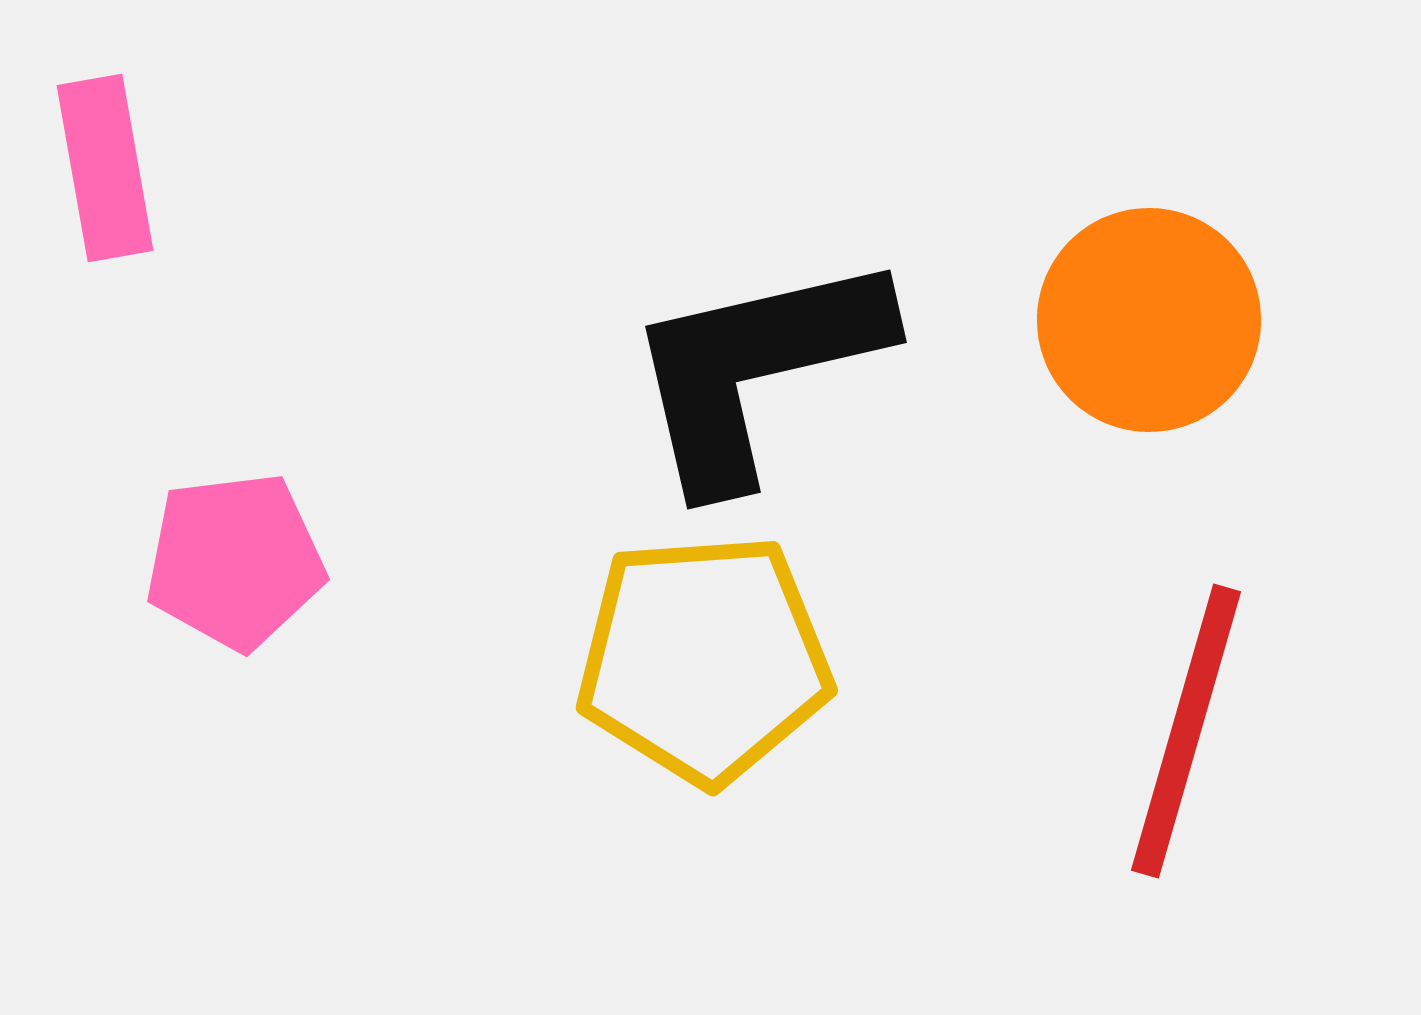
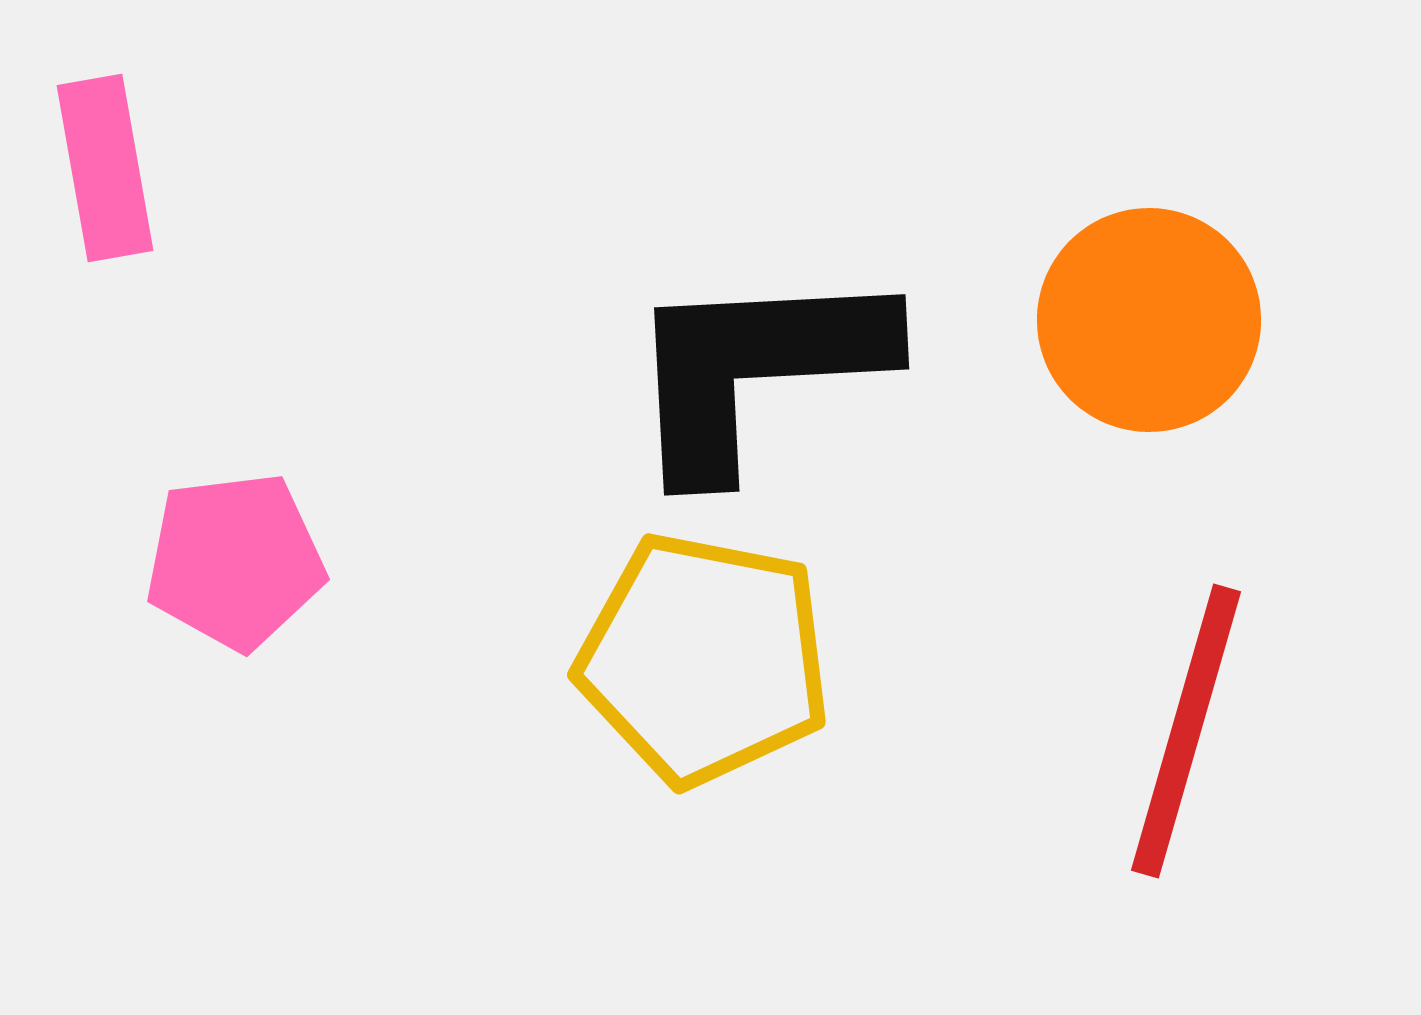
black L-shape: rotated 10 degrees clockwise
yellow pentagon: rotated 15 degrees clockwise
